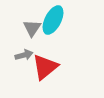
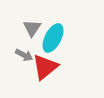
cyan ellipse: moved 18 px down
gray arrow: rotated 42 degrees clockwise
